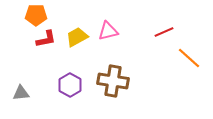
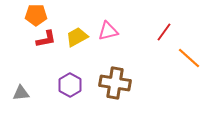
red line: rotated 30 degrees counterclockwise
brown cross: moved 2 px right, 2 px down
